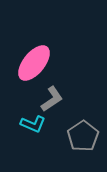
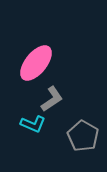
pink ellipse: moved 2 px right
gray pentagon: rotated 8 degrees counterclockwise
